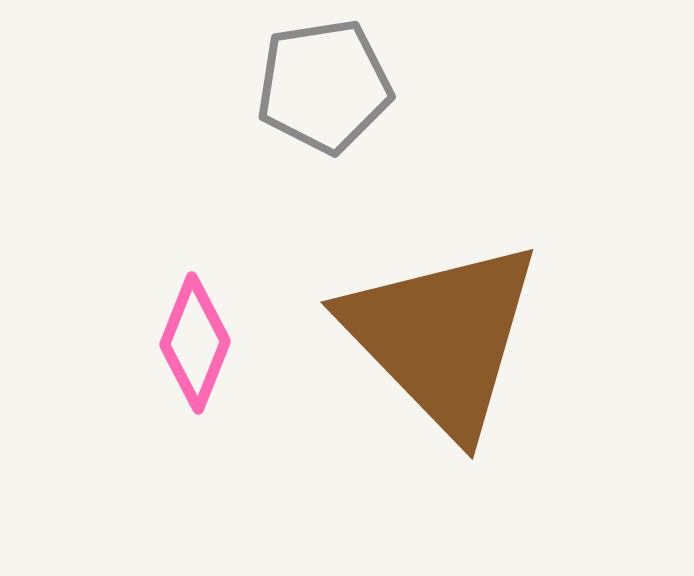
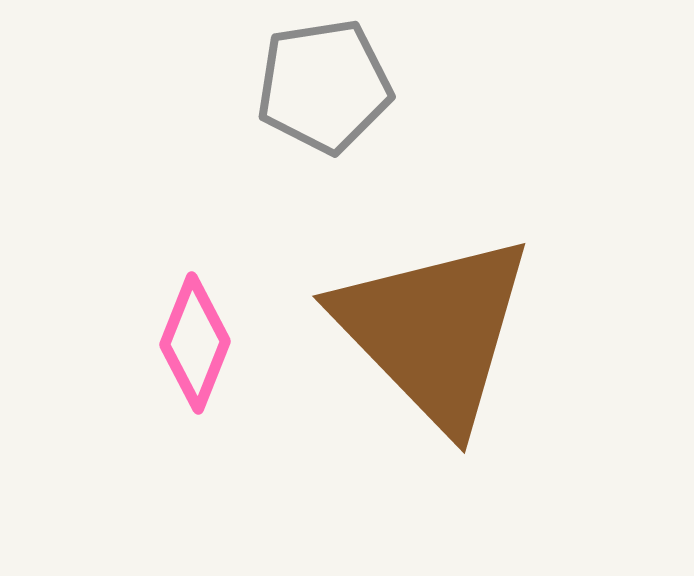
brown triangle: moved 8 px left, 6 px up
